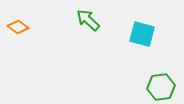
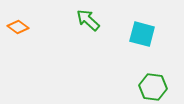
green hexagon: moved 8 px left; rotated 16 degrees clockwise
